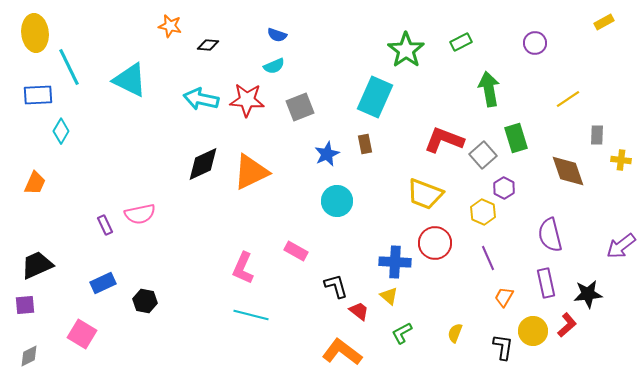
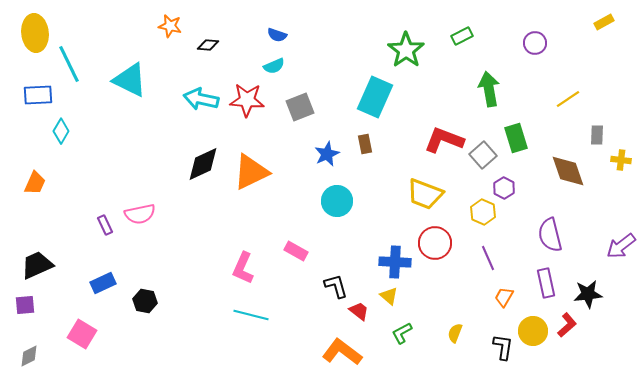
green rectangle at (461, 42): moved 1 px right, 6 px up
cyan line at (69, 67): moved 3 px up
